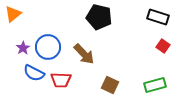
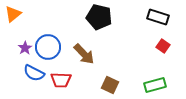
purple star: moved 2 px right
